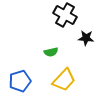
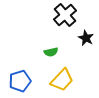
black cross: rotated 20 degrees clockwise
black star: rotated 21 degrees clockwise
yellow trapezoid: moved 2 px left
